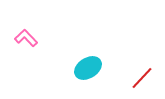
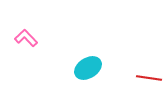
red line: moved 7 px right; rotated 55 degrees clockwise
